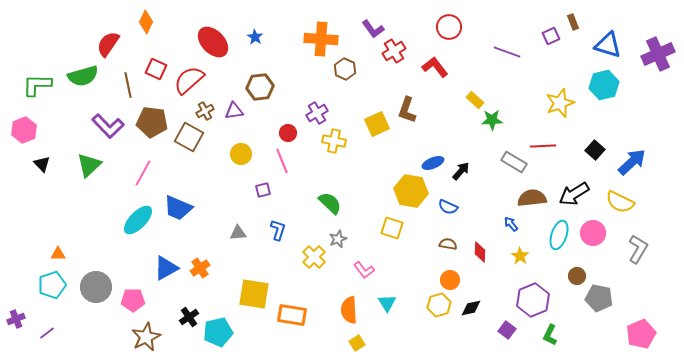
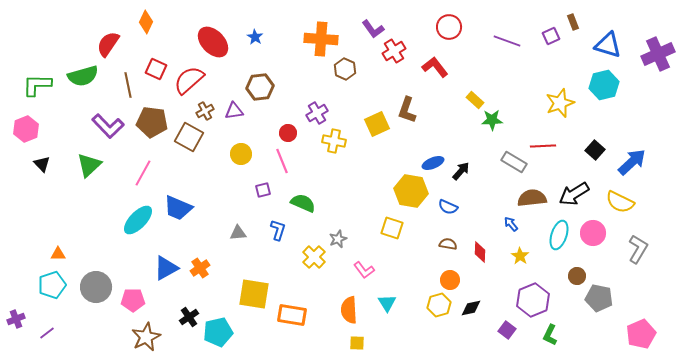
purple line at (507, 52): moved 11 px up
pink hexagon at (24, 130): moved 2 px right, 1 px up
green semicircle at (330, 203): moved 27 px left; rotated 20 degrees counterclockwise
yellow square at (357, 343): rotated 35 degrees clockwise
